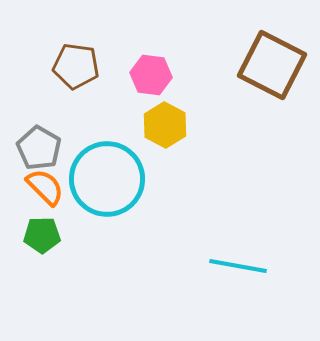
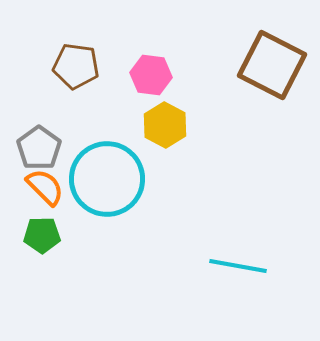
gray pentagon: rotated 6 degrees clockwise
